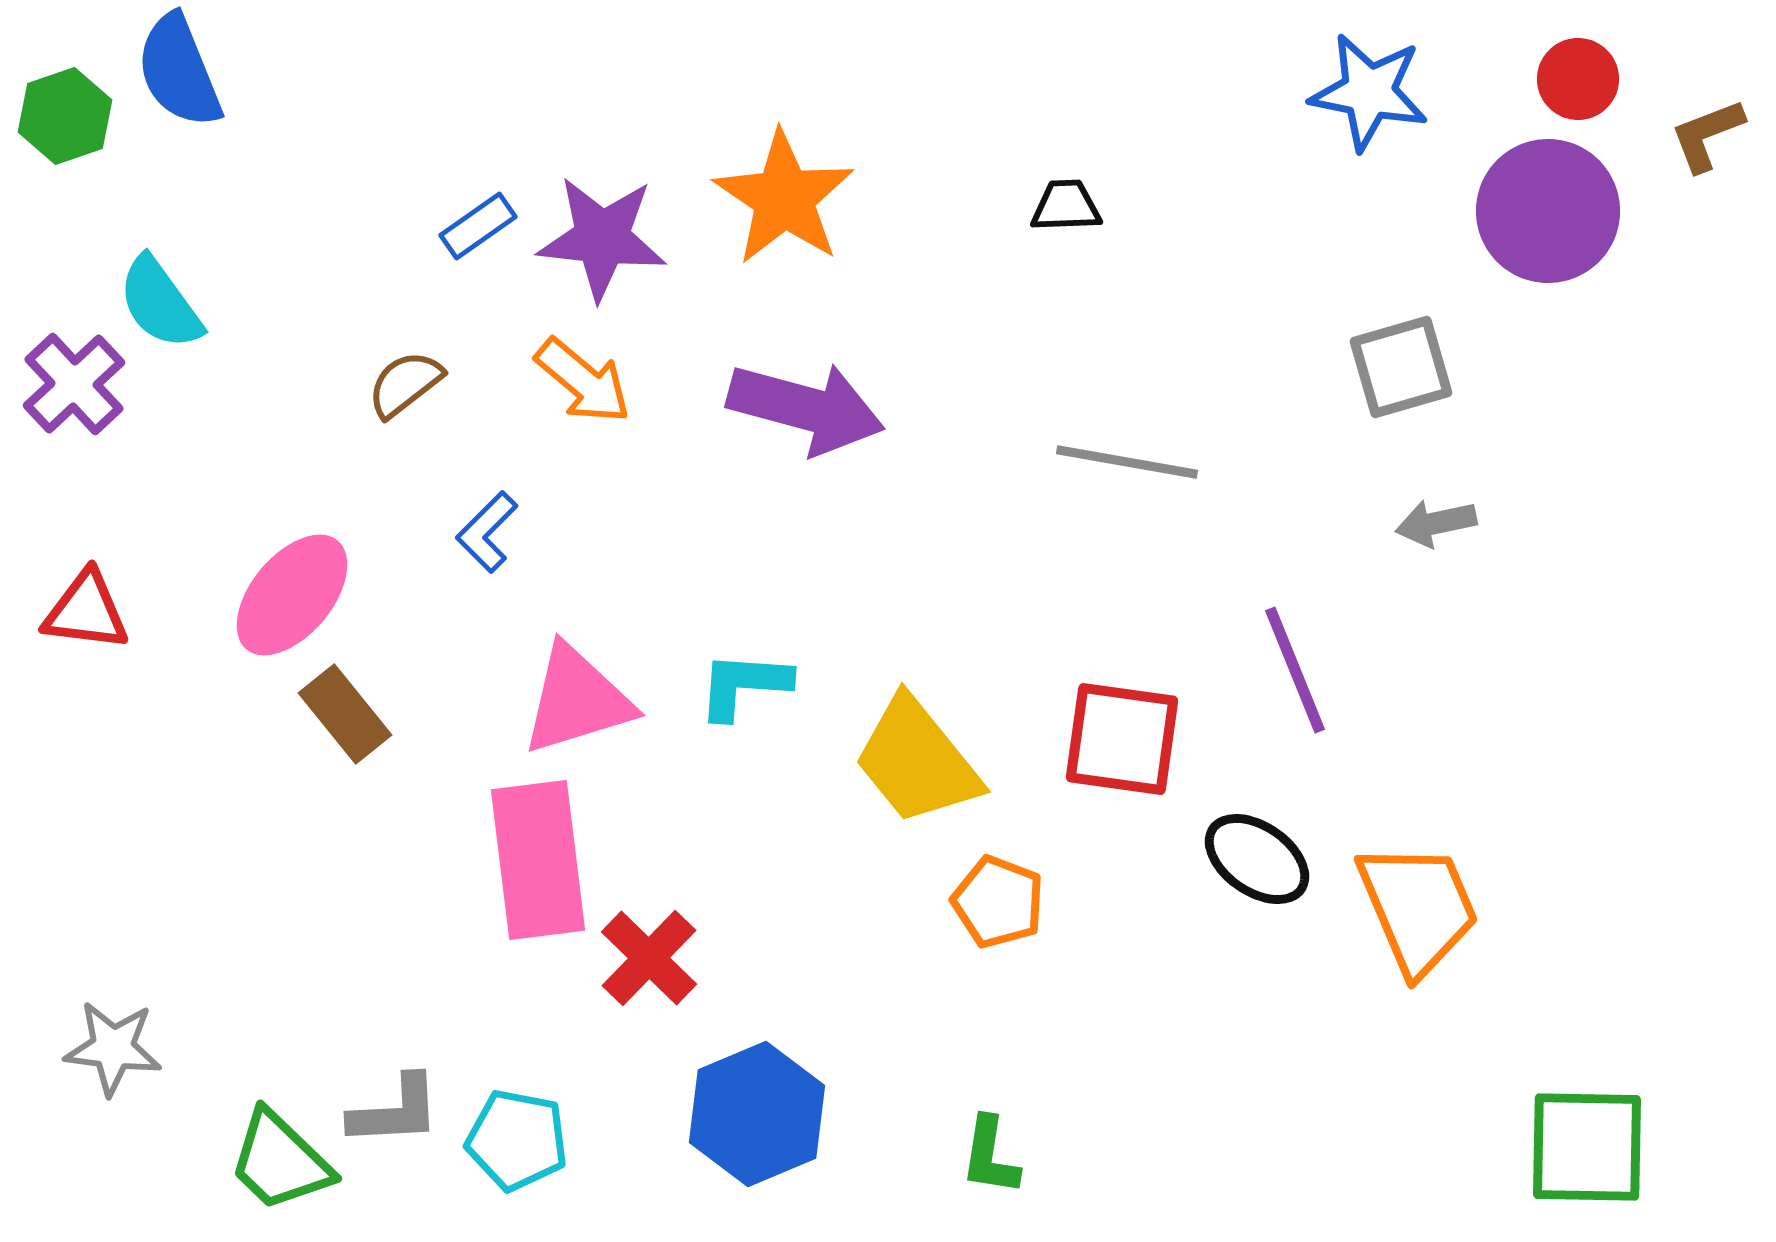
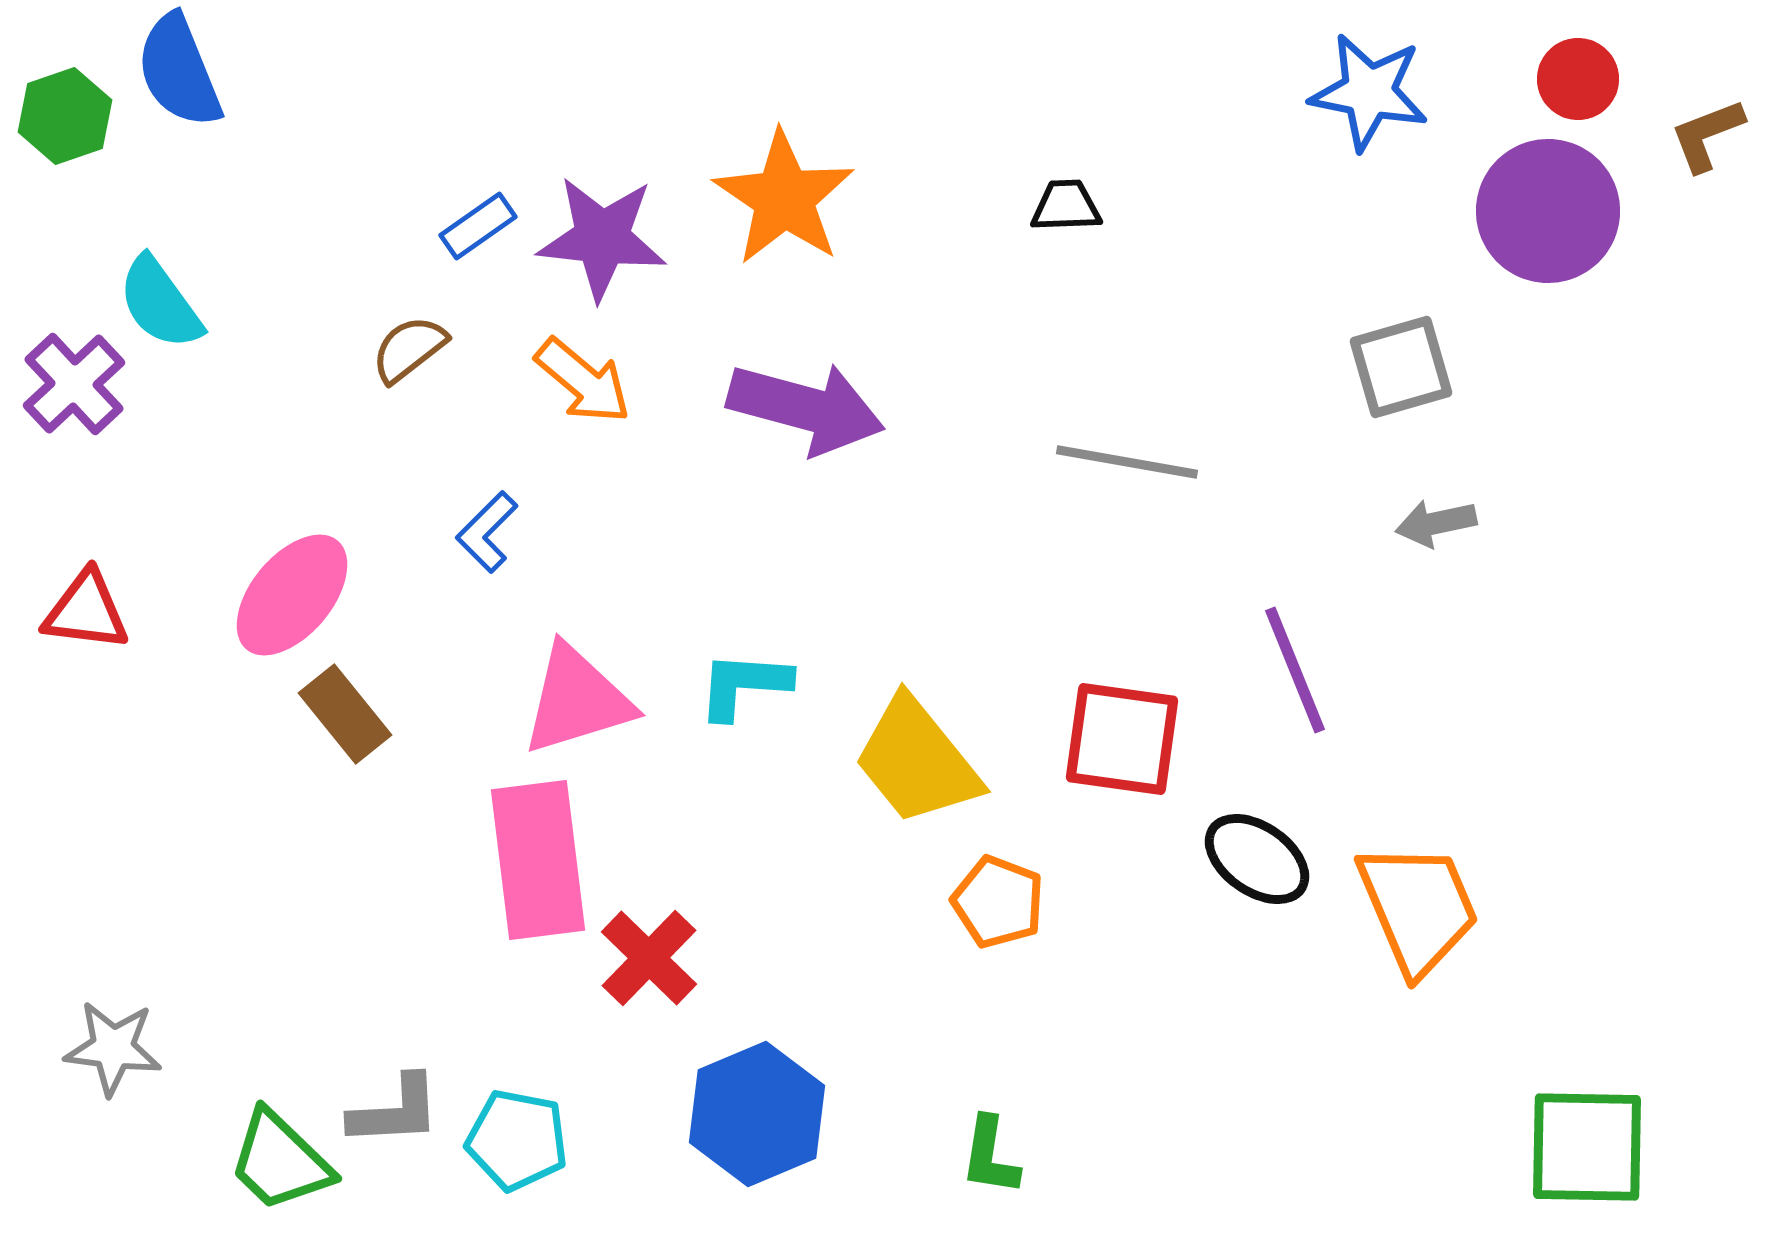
brown semicircle: moved 4 px right, 35 px up
